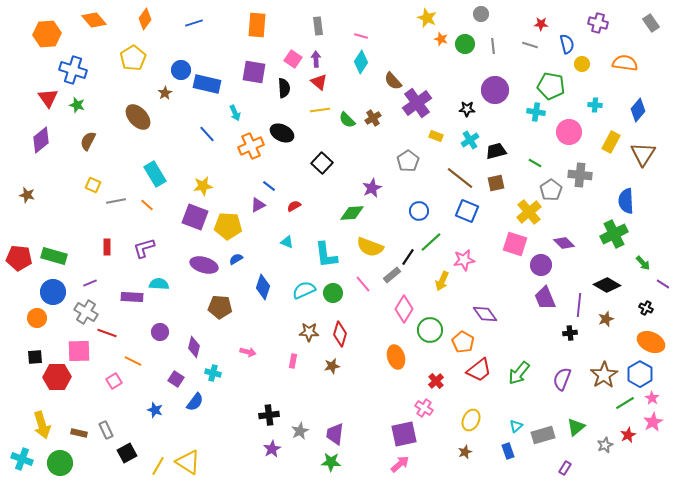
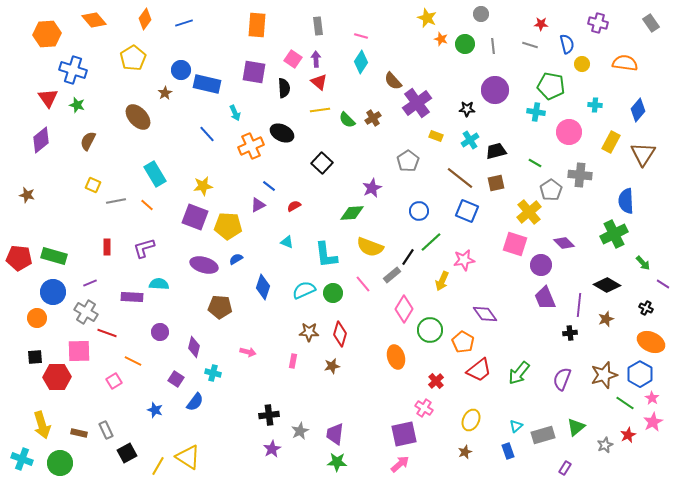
blue line at (194, 23): moved 10 px left
brown star at (604, 375): rotated 16 degrees clockwise
green line at (625, 403): rotated 66 degrees clockwise
yellow triangle at (188, 462): moved 5 px up
green star at (331, 462): moved 6 px right
